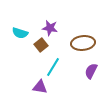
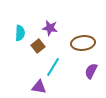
cyan semicircle: rotated 105 degrees counterclockwise
brown square: moved 3 px left, 1 px down
purple triangle: moved 1 px left
